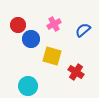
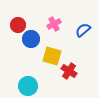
red cross: moved 7 px left, 1 px up
